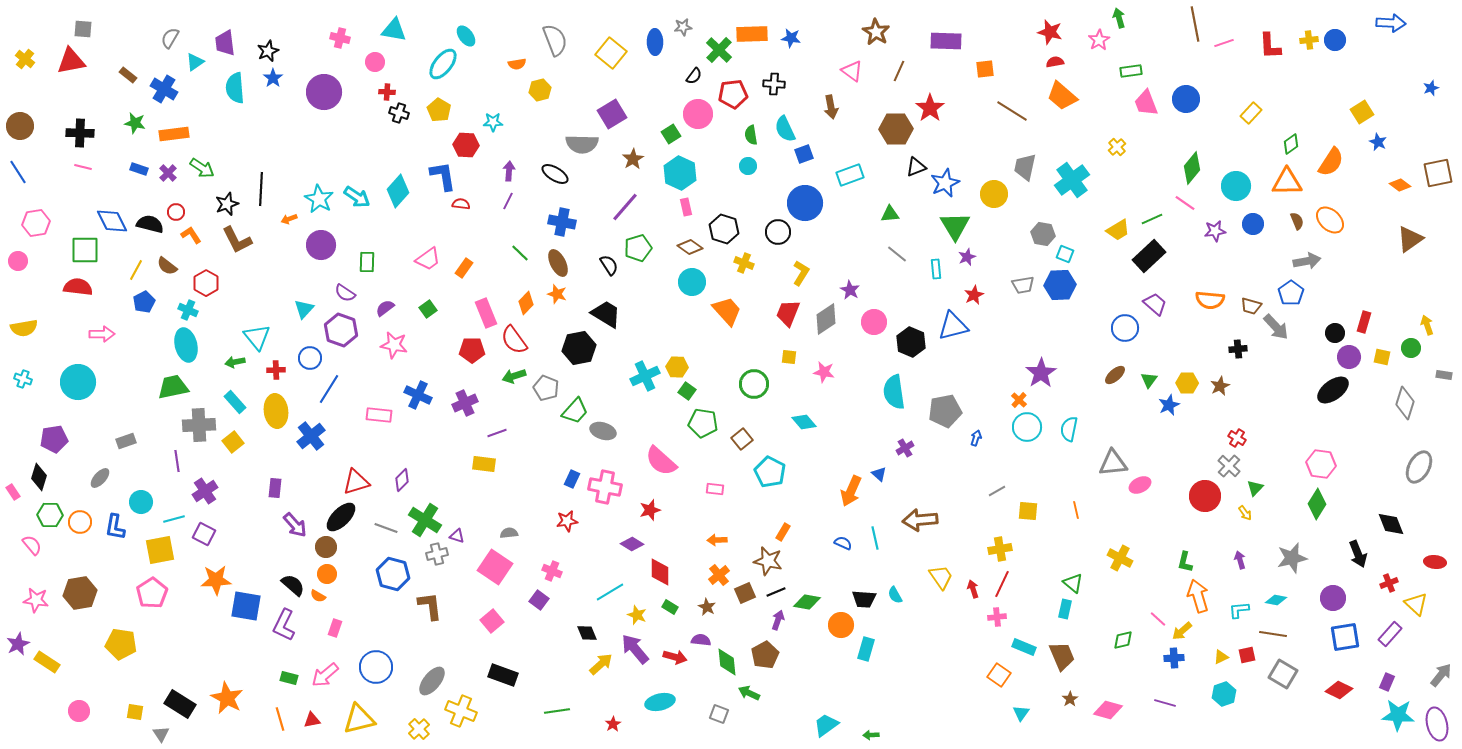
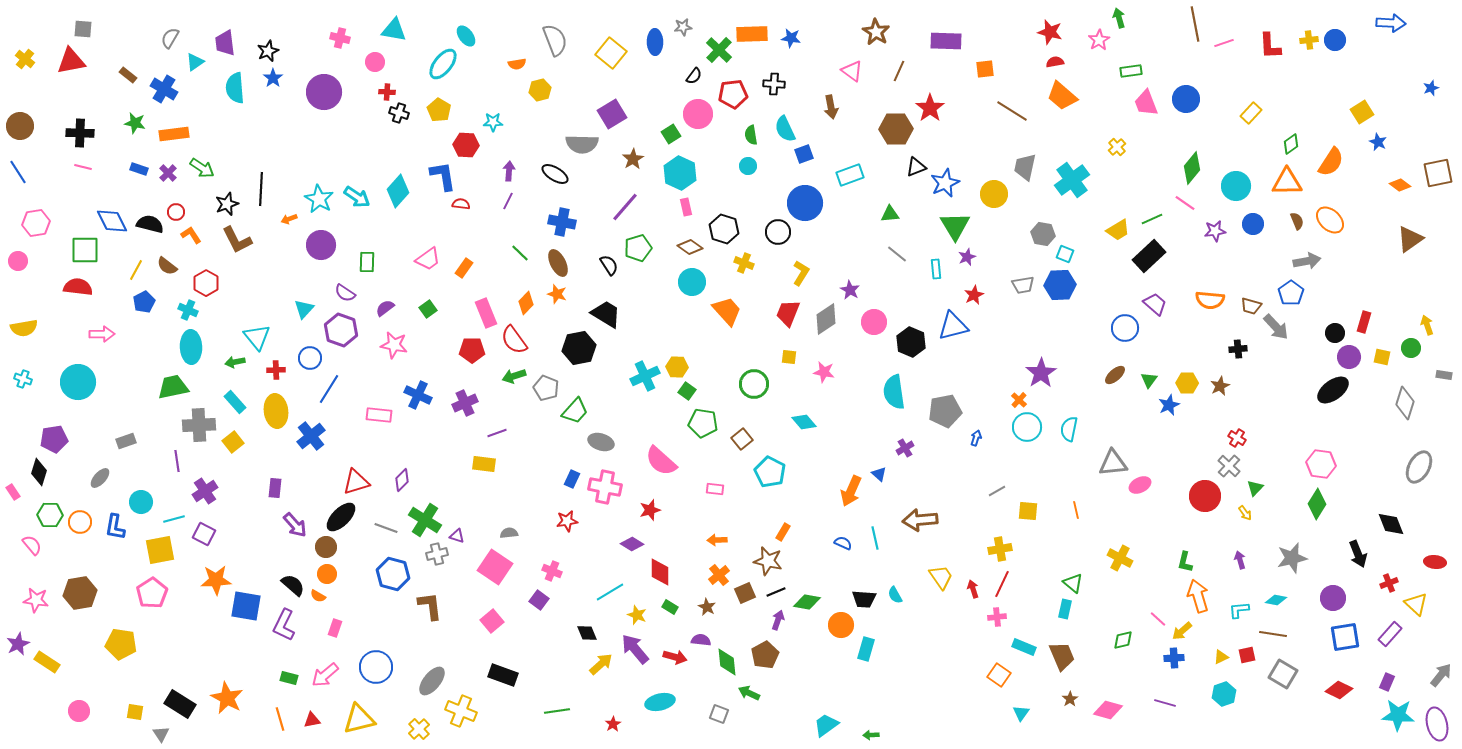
cyan ellipse at (186, 345): moved 5 px right, 2 px down; rotated 12 degrees clockwise
gray ellipse at (603, 431): moved 2 px left, 11 px down
black diamond at (39, 477): moved 5 px up
